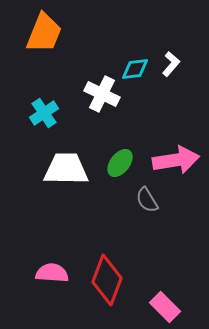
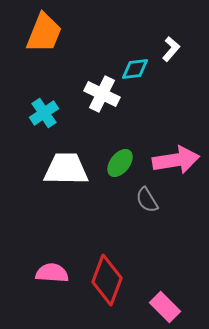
white L-shape: moved 15 px up
